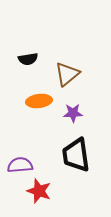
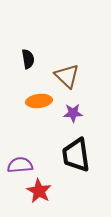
black semicircle: rotated 90 degrees counterclockwise
brown triangle: moved 2 px down; rotated 36 degrees counterclockwise
red star: rotated 10 degrees clockwise
